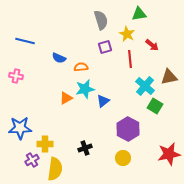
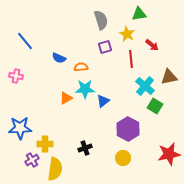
blue line: rotated 36 degrees clockwise
red line: moved 1 px right
cyan star: rotated 12 degrees clockwise
